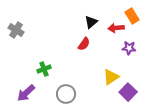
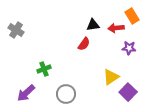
black triangle: moved 2 px right, 3 px down; rotated 32 degrees clockwise
